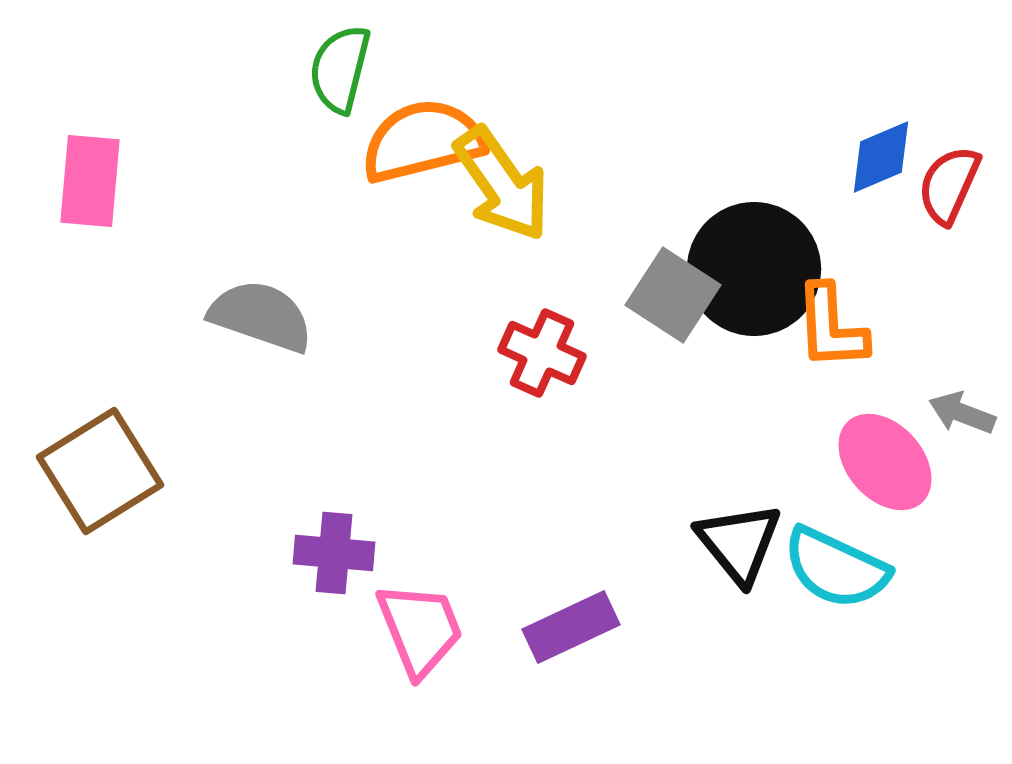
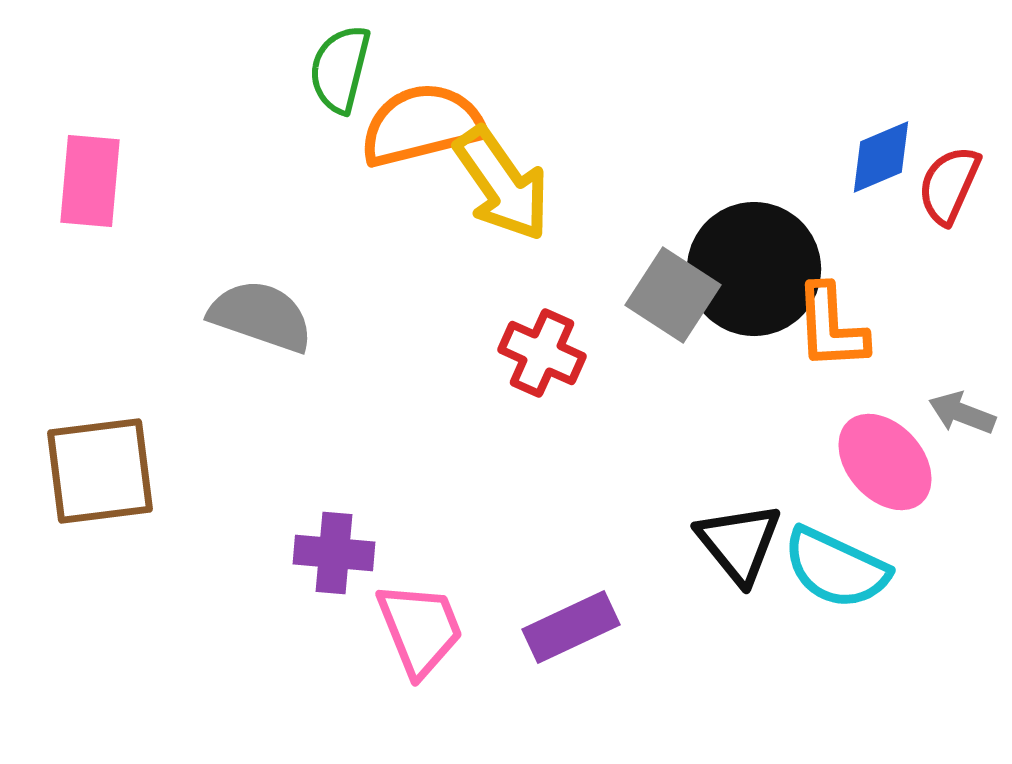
orange semicircle: moved 1 px left, 16 px up
brown square: rotated 25 degrees clockwise
